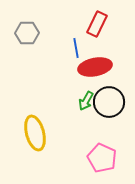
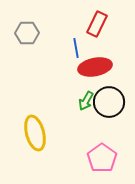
pink pentagon: rotated 12 degrees clockwise
